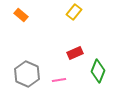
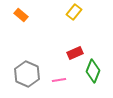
green diamond: moved 5 px left
